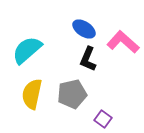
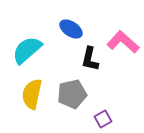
blue ellipse: moved 13 px left
black L-shape: moved 2 px right; rotated 10 degrees counterclockwise
purple square: rotated 24 degrees clockwise
